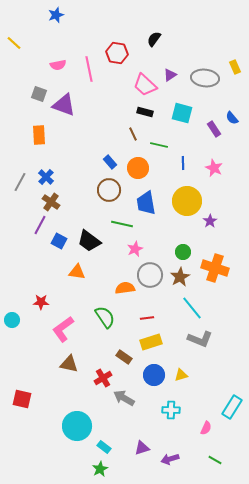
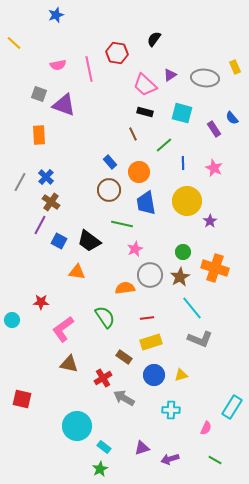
green line at (159, 145): moved 5 px right; rotated 54 degrees counterclockwise
orange circle at (138, 168): moved 1 px right, 4 px down
